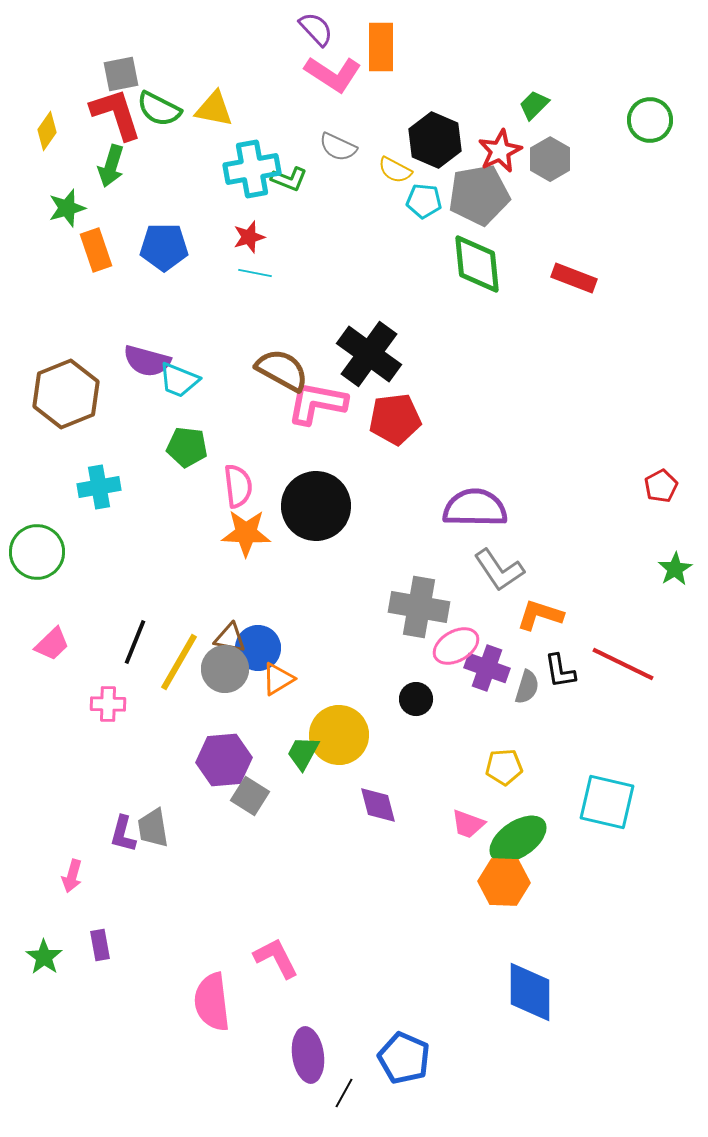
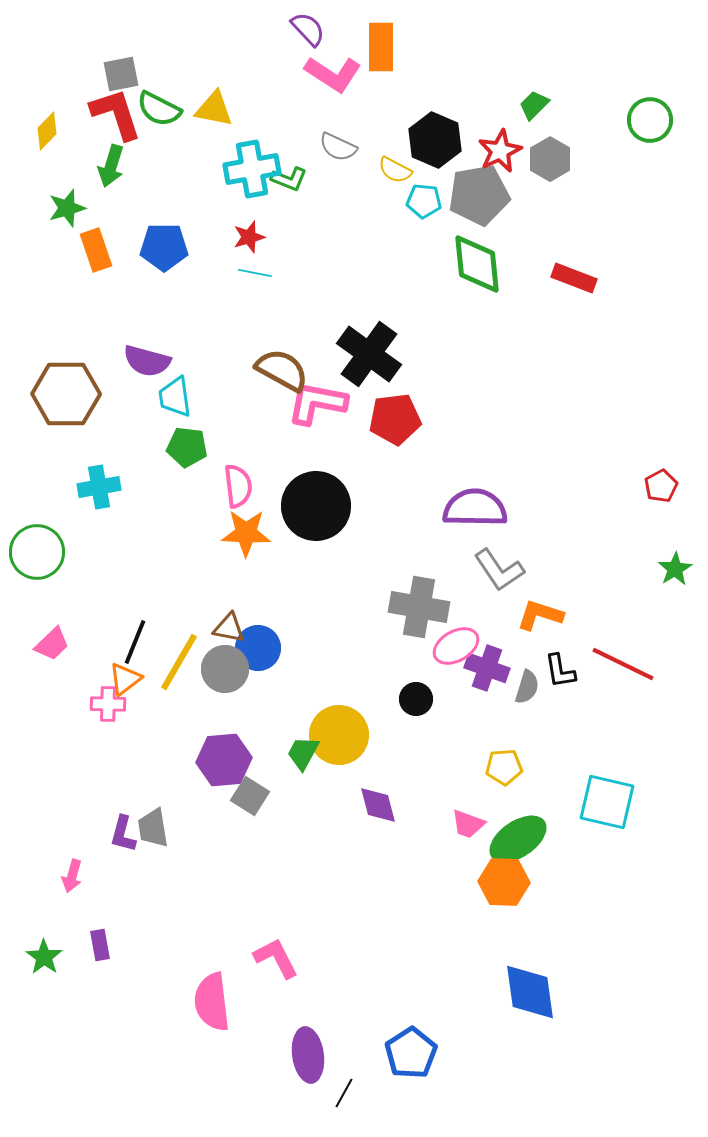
purple semicircle at (316, 29): moved 8 px left
yellow diamond at (47, 131): rotated 9 degrees clockwise
cyan trapezoid at (179, 380): moved 4 px left, 17 px down; rotated 60 degrees clockwise
brown hexagon at (66, 394): rotated 22 degrees clockwise
brown triangle at (230, 638): moved 1 px left, 10 px up
orange triangle at (278, 679): moved 153 px left; rotated 6 degrees counterclockwise
blue diamond at (530, 992): rotated 8 degrees counterclockwise
blue pentagon at (404, 1058): moved 7 px right, 5 px up; rotated 15 degrees clockwise
